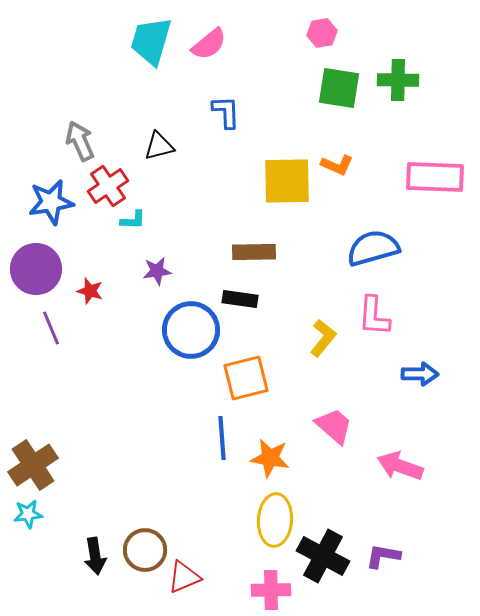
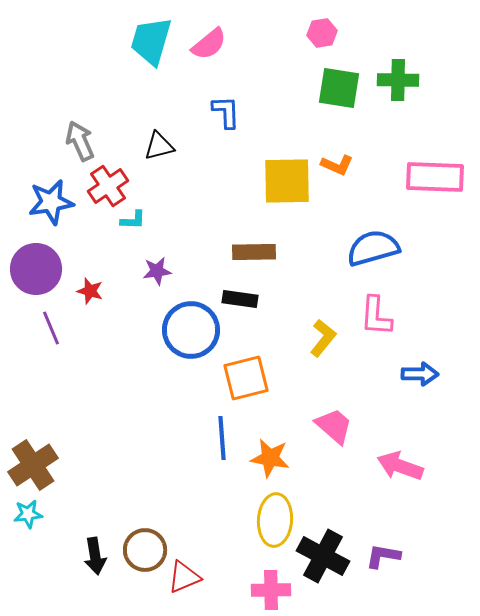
pink L-shape: moved 2 px right
